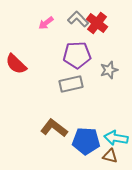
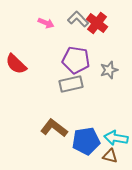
pink arrow: rotated 119 degrees counterclockwise
purple pentagon: moved 1 px left, 5 px down; rotated 12 degrees clockwise
blue pentagon: rotated 12 degrees counterclockwise
